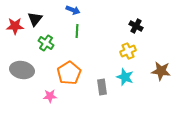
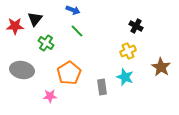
green line: rotated 48 degrees counterclockwise
brown star: moved 4 px up; rotated 24 degrees clockwise
